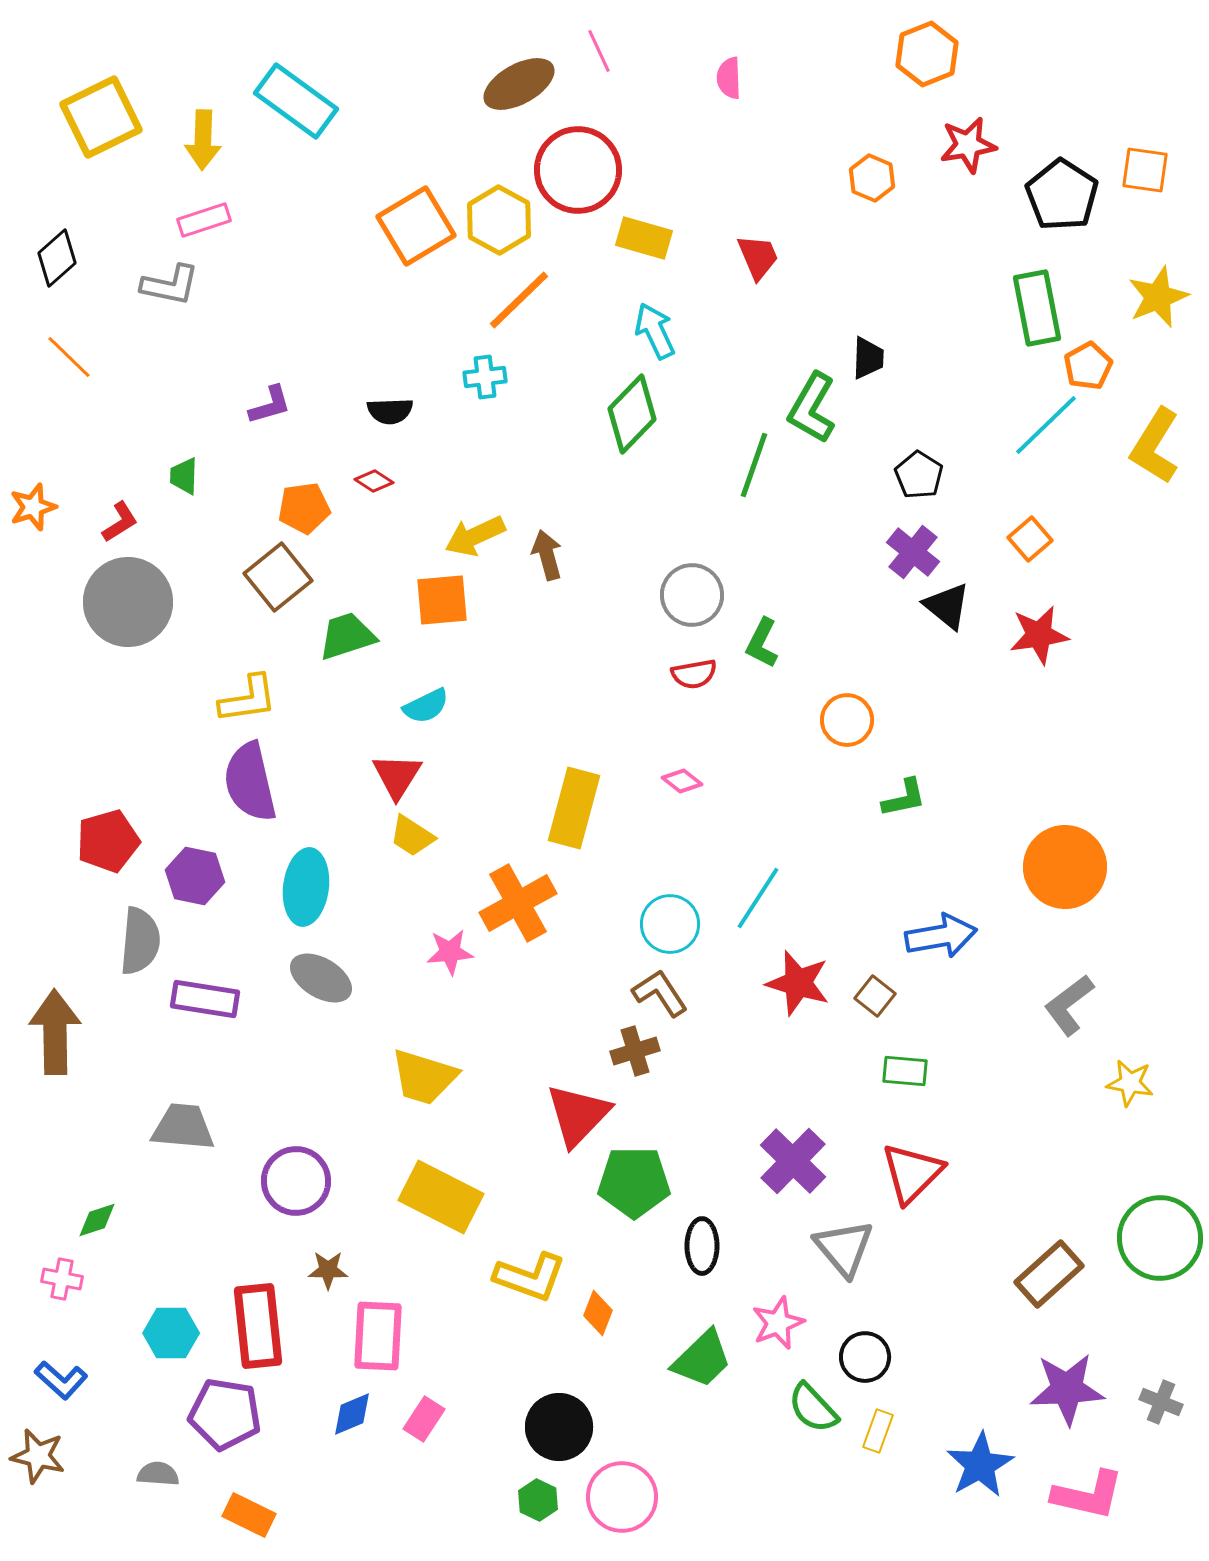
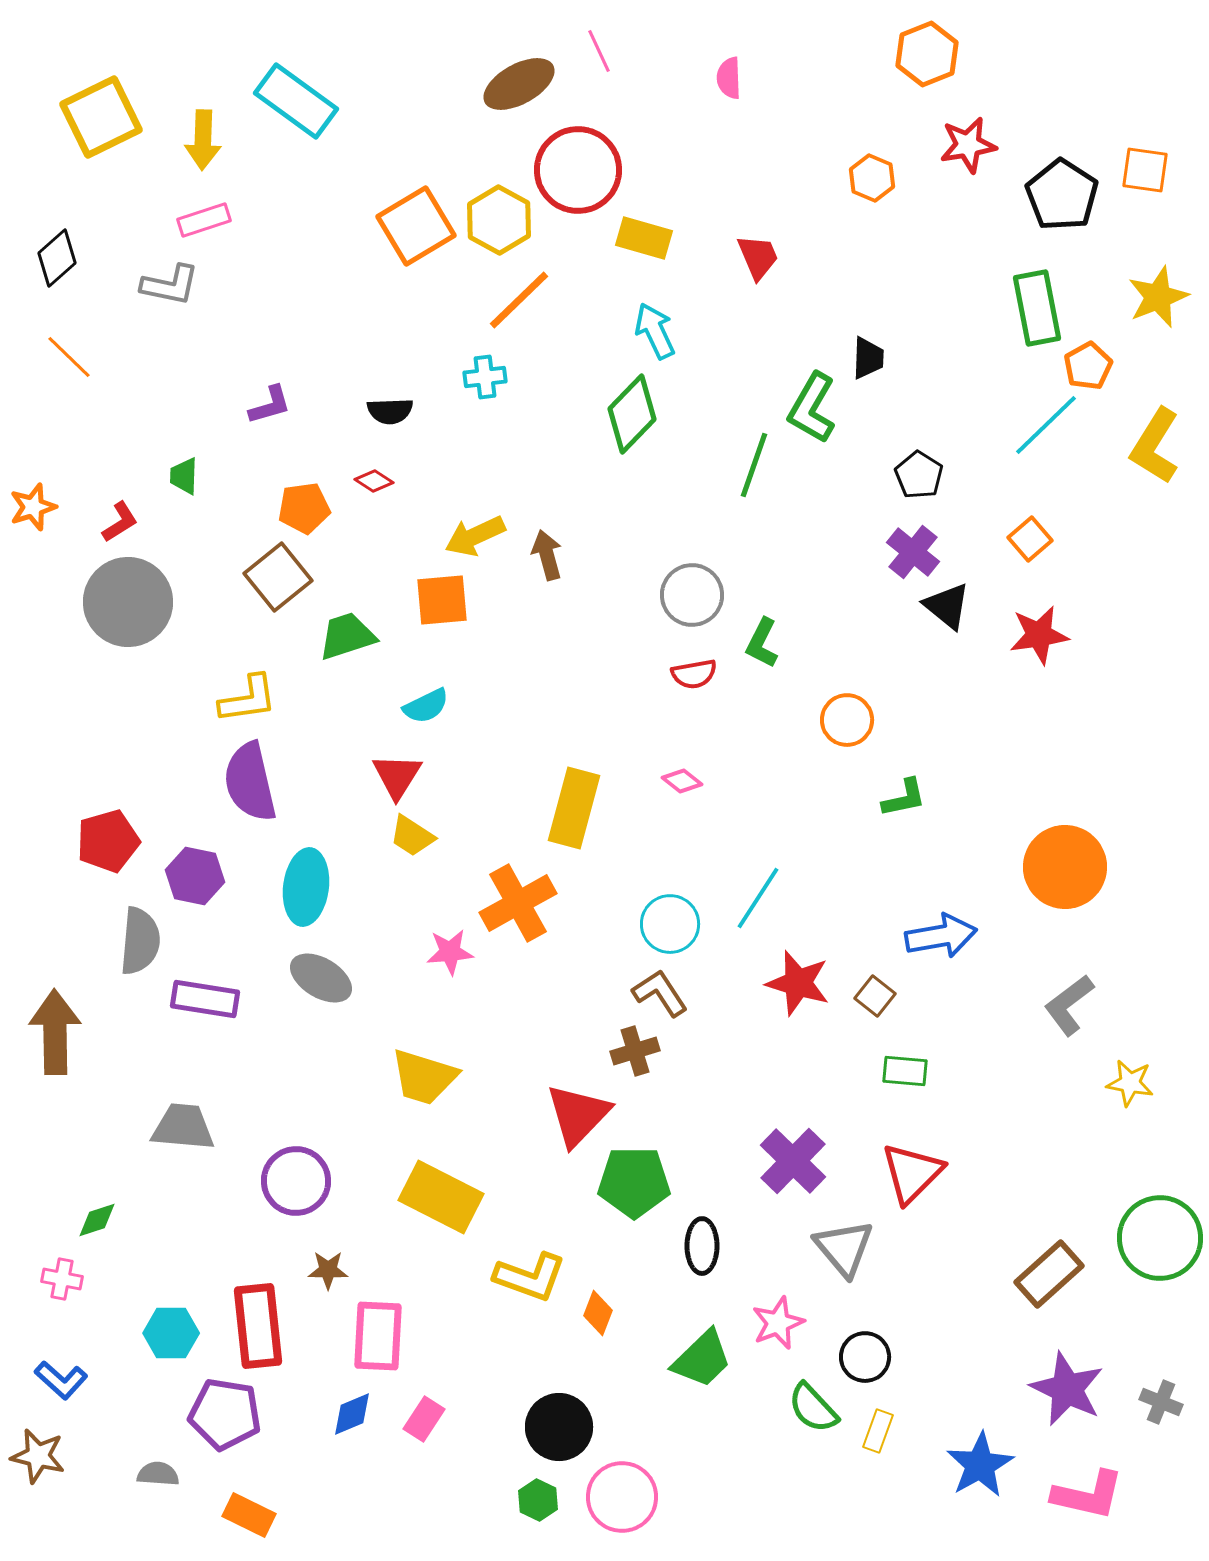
purple star at (1067, 1389): rotated 28 degrees clockwise
